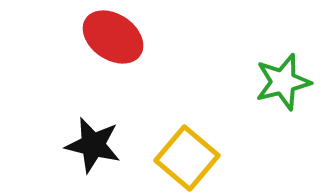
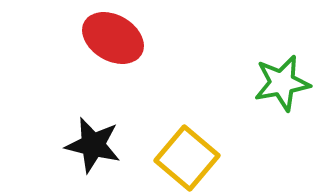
red ellipse: moved 1 px down; rotated 4 degrees counterclockwise
green star: moved 1 px left, 1 px down; rotated 4 degrees clockwise
